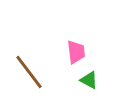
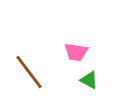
pink trapezoid: rotated 105 degrees clockwise
